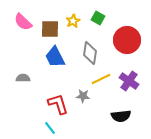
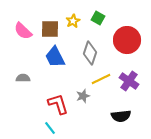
pink semicircle: moved 9 px down
gray diamond: rotated 10 degrees clockwise
gray star: rotated 24 degrees counterclockwise
